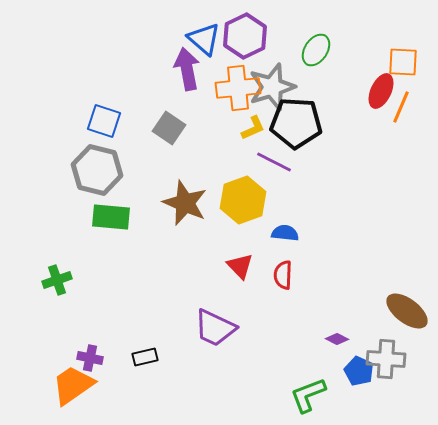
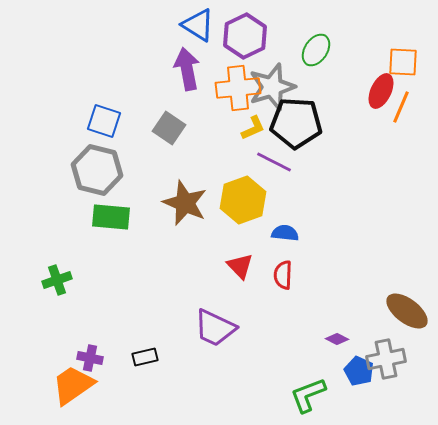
blue triangle: moved 6 px left, 14 px up; rotated 9 degrees counterclockwise
gray cross: rotated 15 degrees counterclockwise
